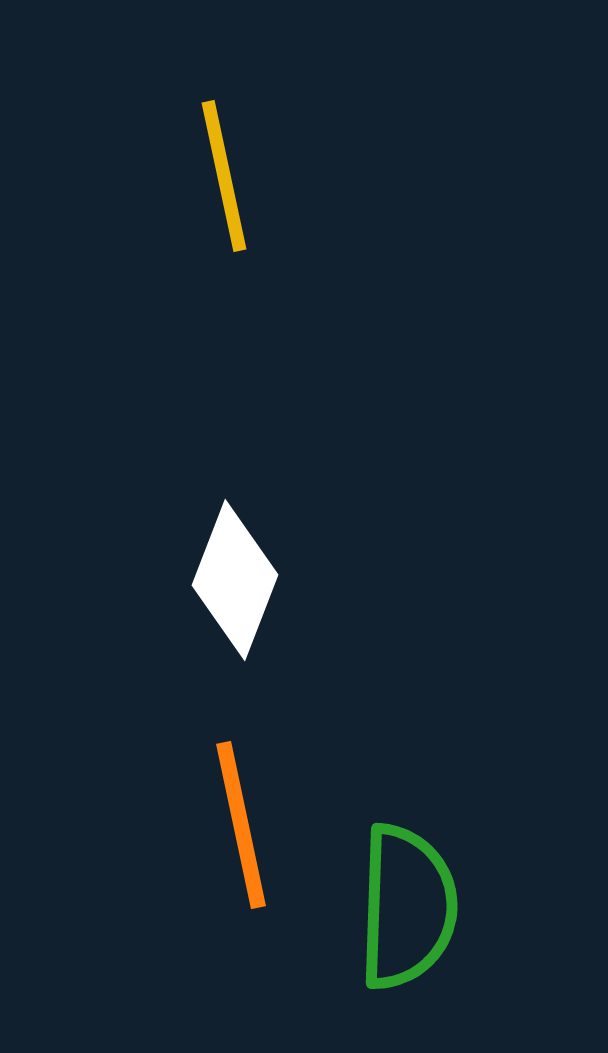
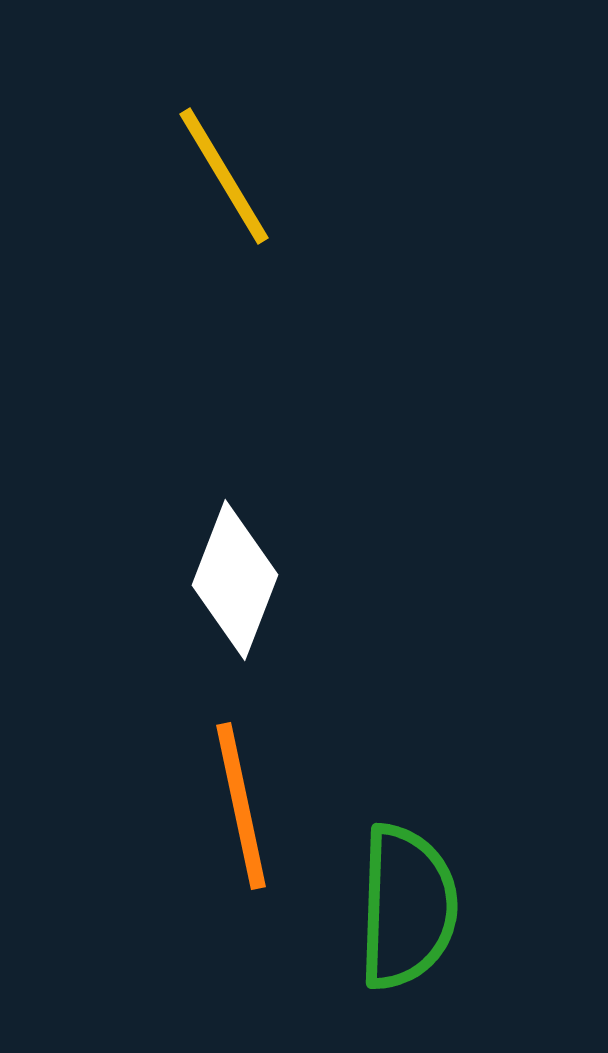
yellow line: rotated 19 degrees counterclockwise
orange line: moved 19 px up
